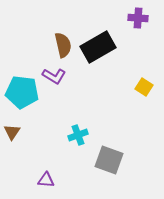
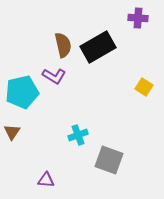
cyan pentagon: rotated 20 degrees counterclockwise
